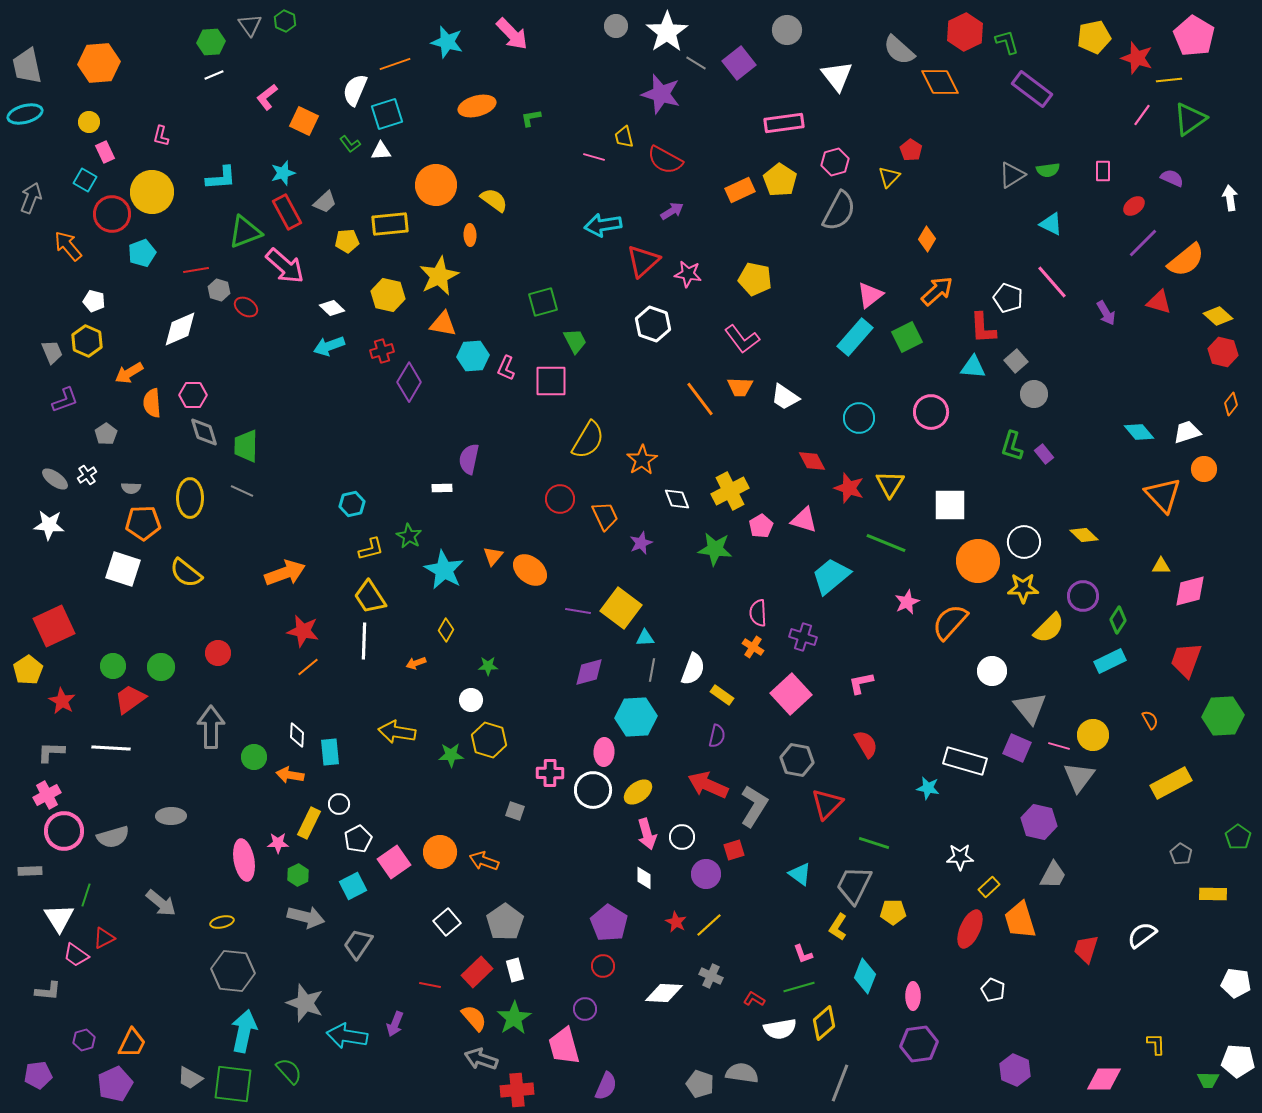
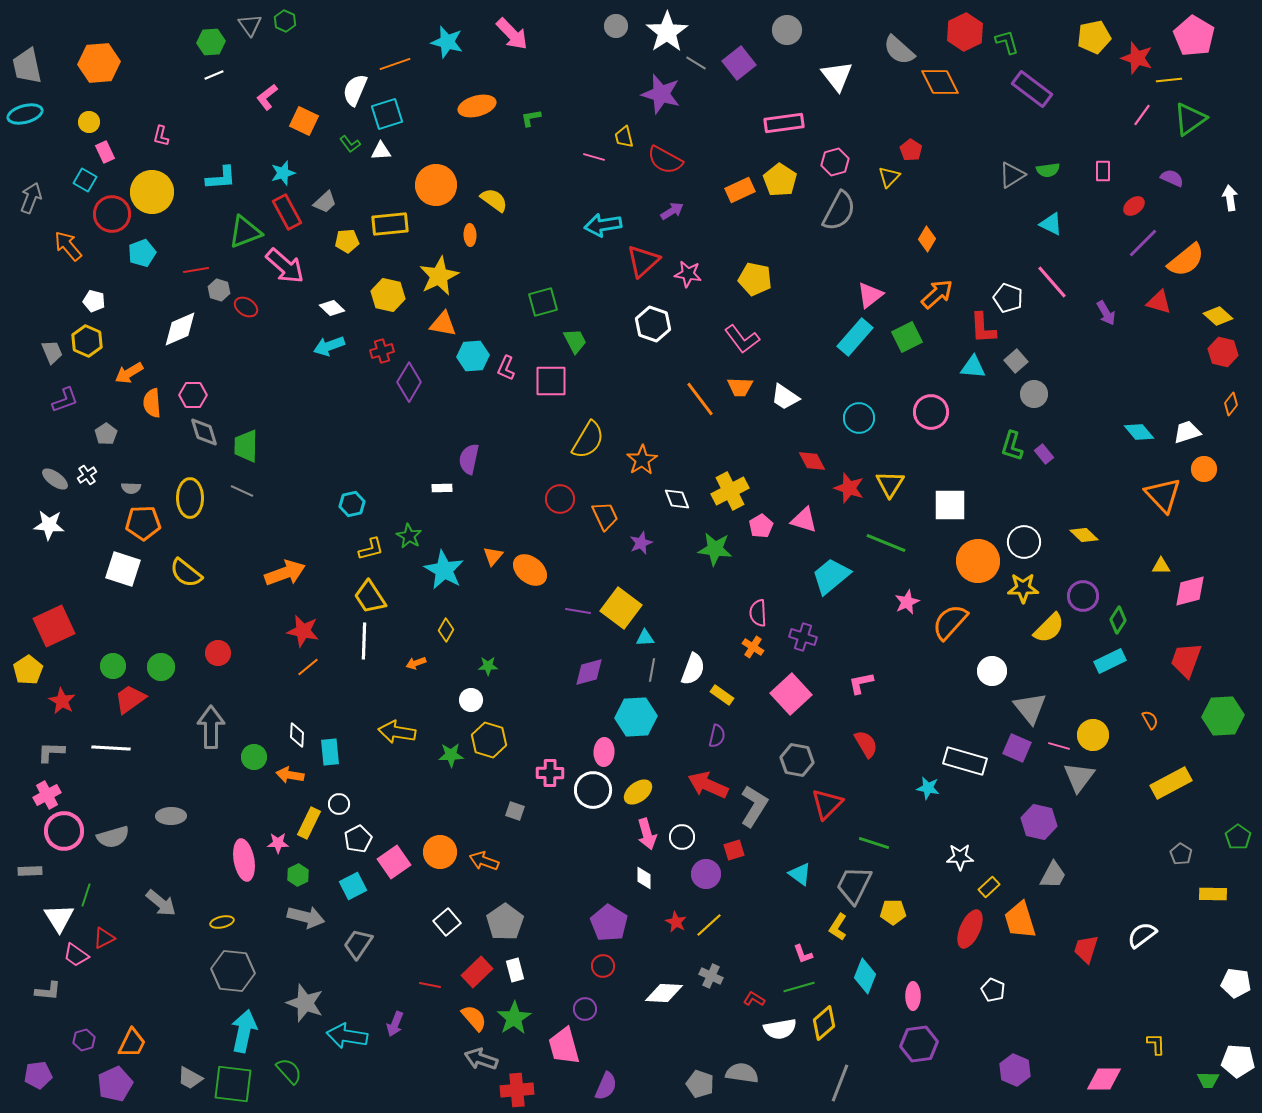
orange arrow at (937, 291): moved 3 px down
